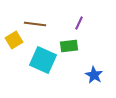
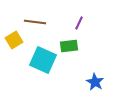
brown line: moved 2 px up
blue star: moved 1 px right, 7 px down
